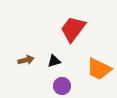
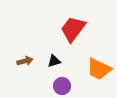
brown arrow: moved 1 px left, 1 px down
